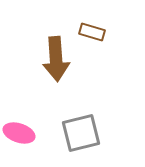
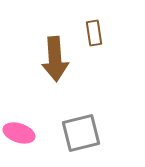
brown rectangle: moved 2 px right, 1 px down; rotated 65 degrees clockwise
brown arrow: moved 1 px left
